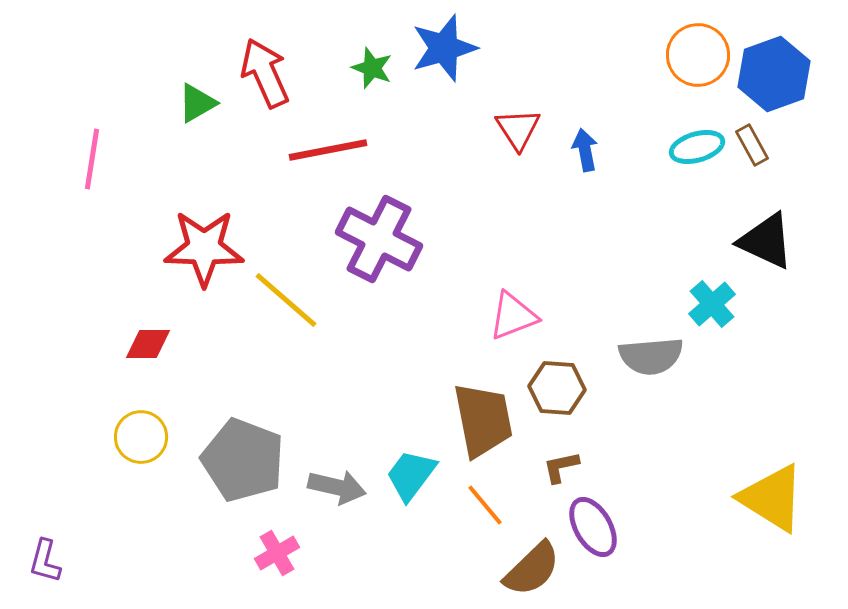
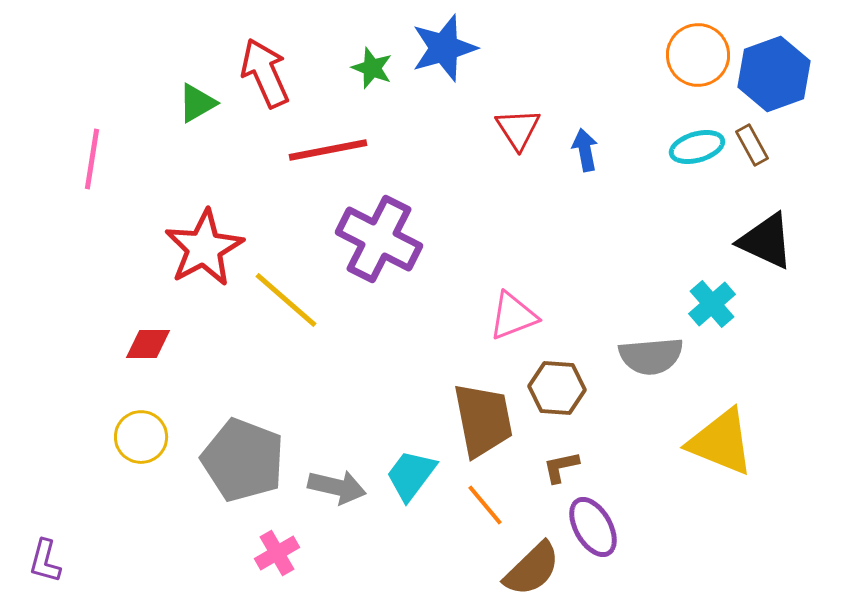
red star: rotated 30 degrees counterclockwise
yellow triangle: moved 51 px left, 56 px up; rotated 10 degrees counterclockwise
